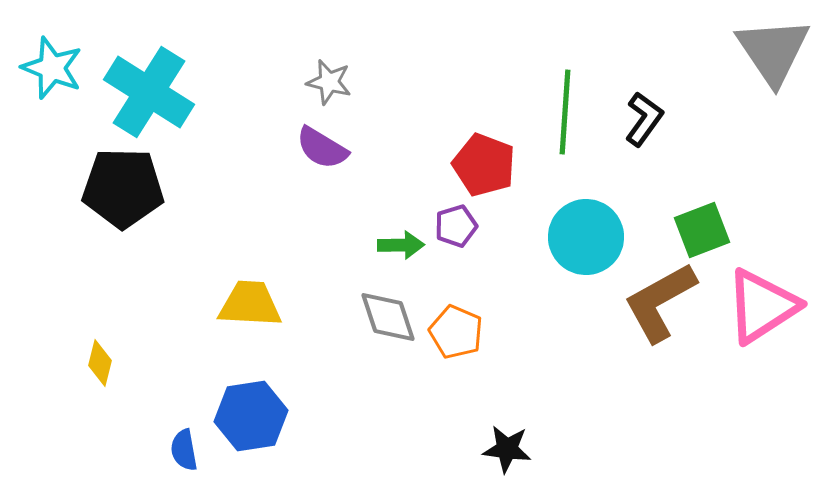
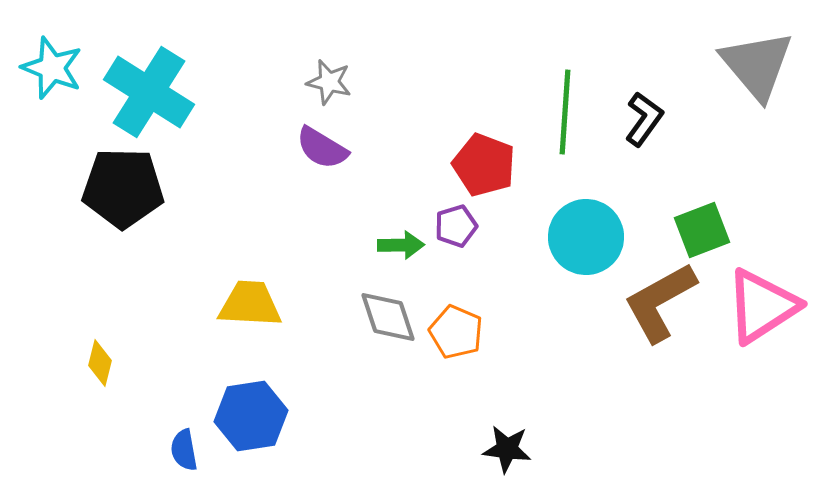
gray triangle: moved 16 px left, 14 px down; rotated 6 degrees counterclockwise
